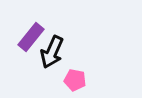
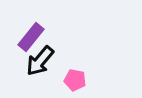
black arrow: moved 12 px left, 9 px down; rotated 16 degrees clockwise
